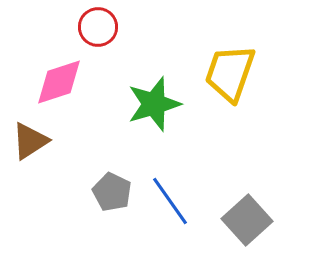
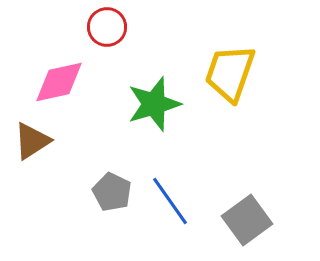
red circle: moved 9 px right
pink diamond: rotated 6 degrees clockwise
brown triangle: moved 2 px right
gray square: rotated 6 degrees clockwise
